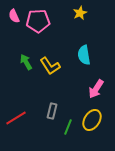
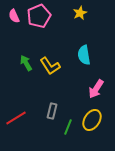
pink pentagon: moved 1 px right, 5 px up; rotated 20 degrees counterclockwise
green arrow: moved 1 px down
